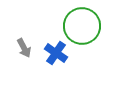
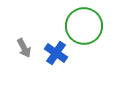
green circle: moved 2 px right
